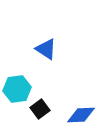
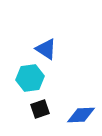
cyan hexagon: moved 13 px right, 11 px up
black square: rotated 18 degrees clockwise
